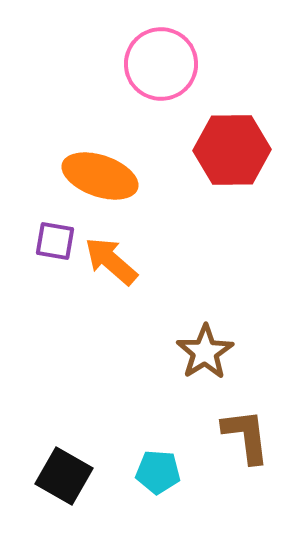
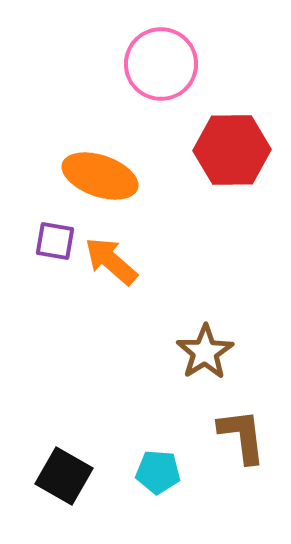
brown L-shape: moved 4 px left
